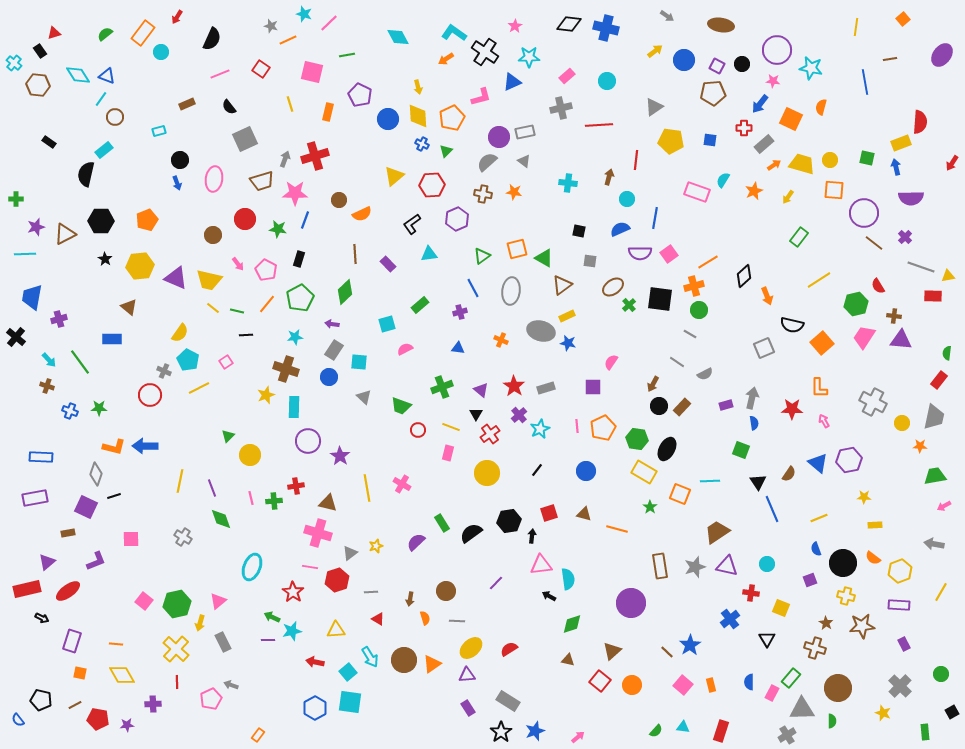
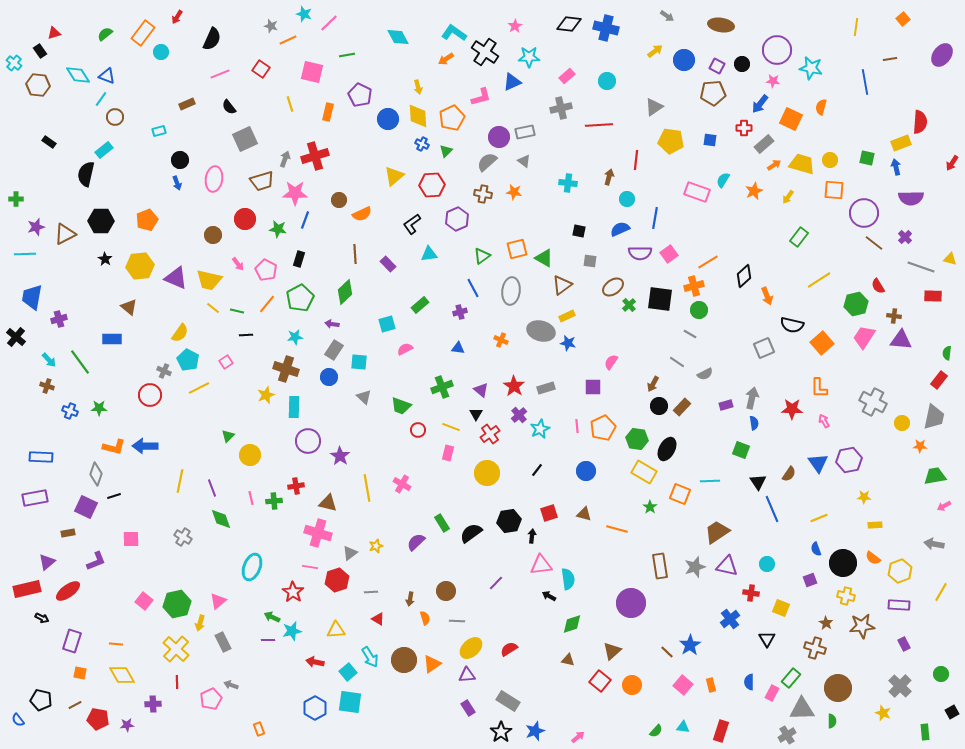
yellow triangle at (948, 276): moved 2 px right, 17 px up; rotated 24 degrees clockwise
blue triangle at (818, 463): rotated 15 degrees clockwise
orange rectangle at (258, 735): moved 1 px right, 6 px up; rotated 56 degrees counterclockwise
